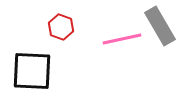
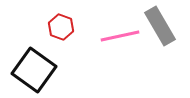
pink line: moved 2 px left, 3 px up
black square: moved 2 px right, 1 px up; rotated 33 degrees clockwise
